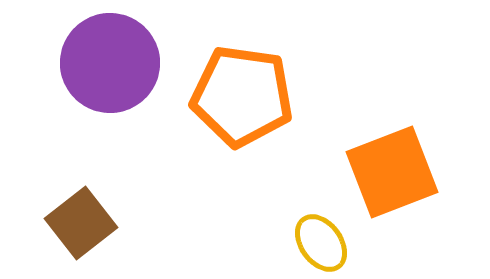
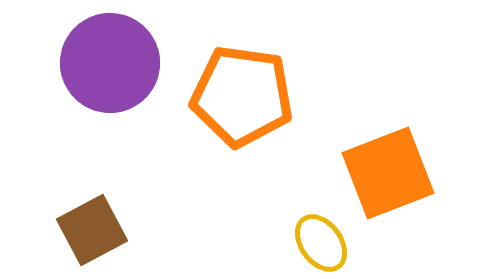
orange square: moved 4 px left, 1 px down
brown square: moved 11 px right, 7 px down; rotated 10 degrees clockwise
